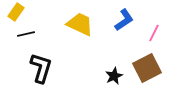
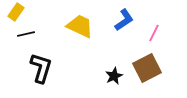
yellow trapezoid: moved 2 px down
